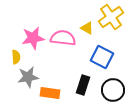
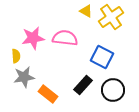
yellow triangle: moved 1 px left, 17 px up
pink semicircle: moved 2 px right
yellow semicircle: moved 1 px up
gray star: moved 4 px left
black rectangle: rotated 24 degrees clockwise
orange rectangle: moved 2 px left, 1 px down; rotated 30 degrees clockwise
